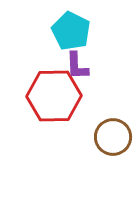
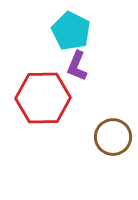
purple L-shape: rotated 24 degrees clockwise
red hexagon: moved 11 px left, 2 px down
